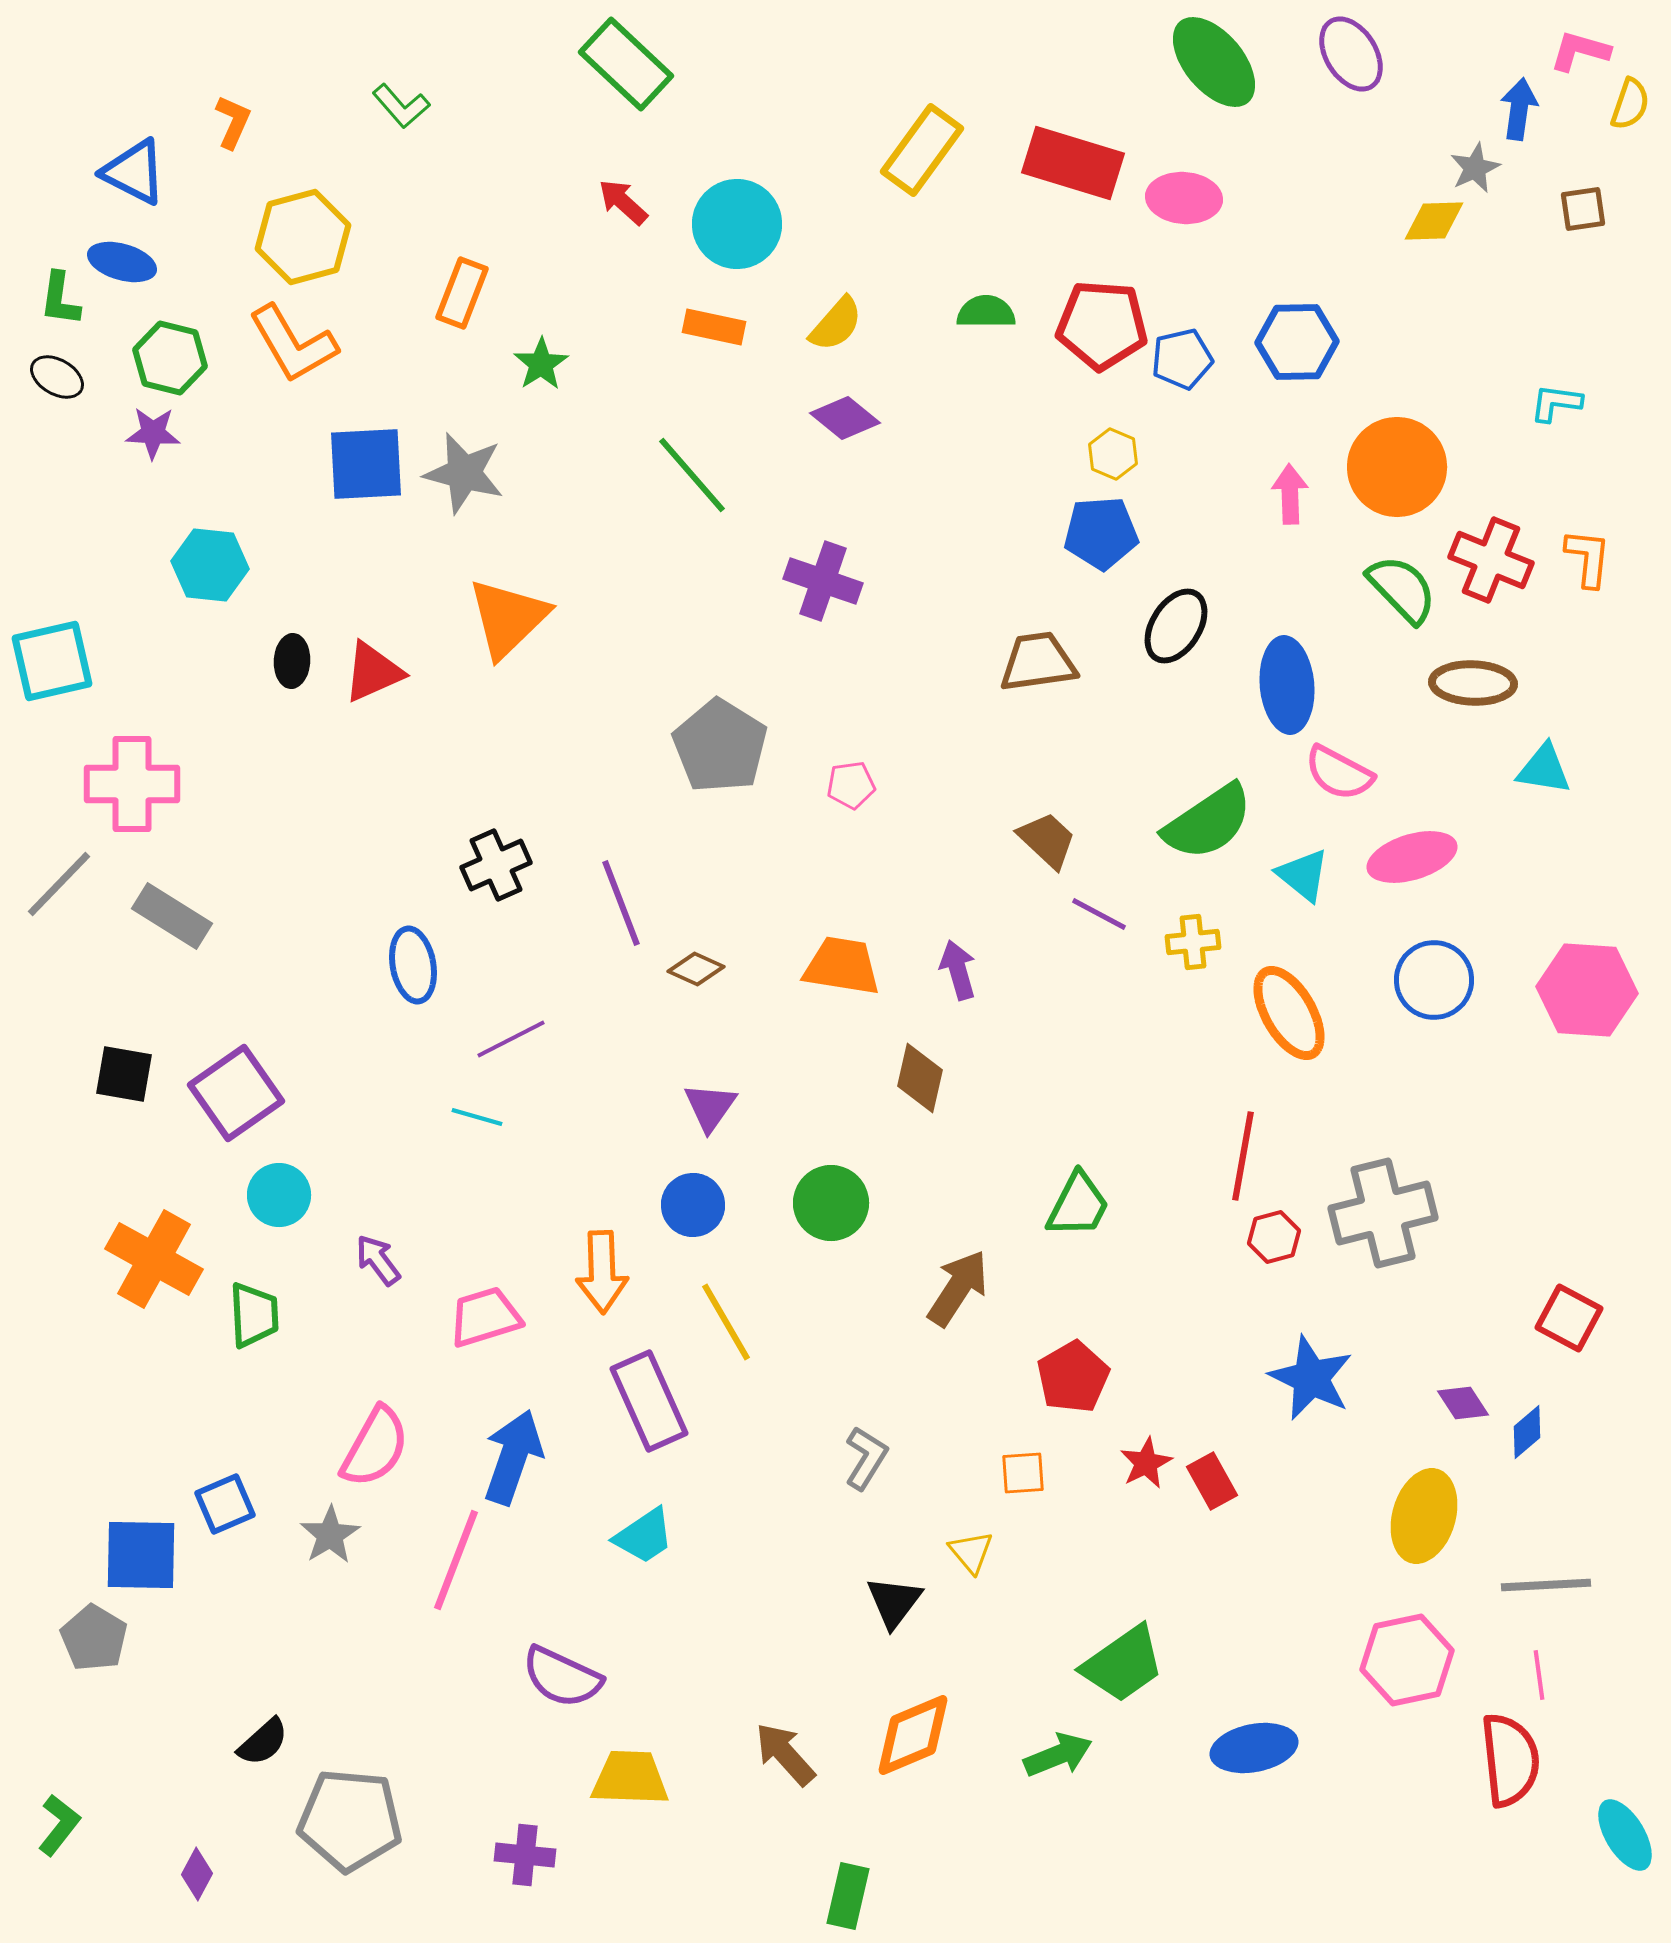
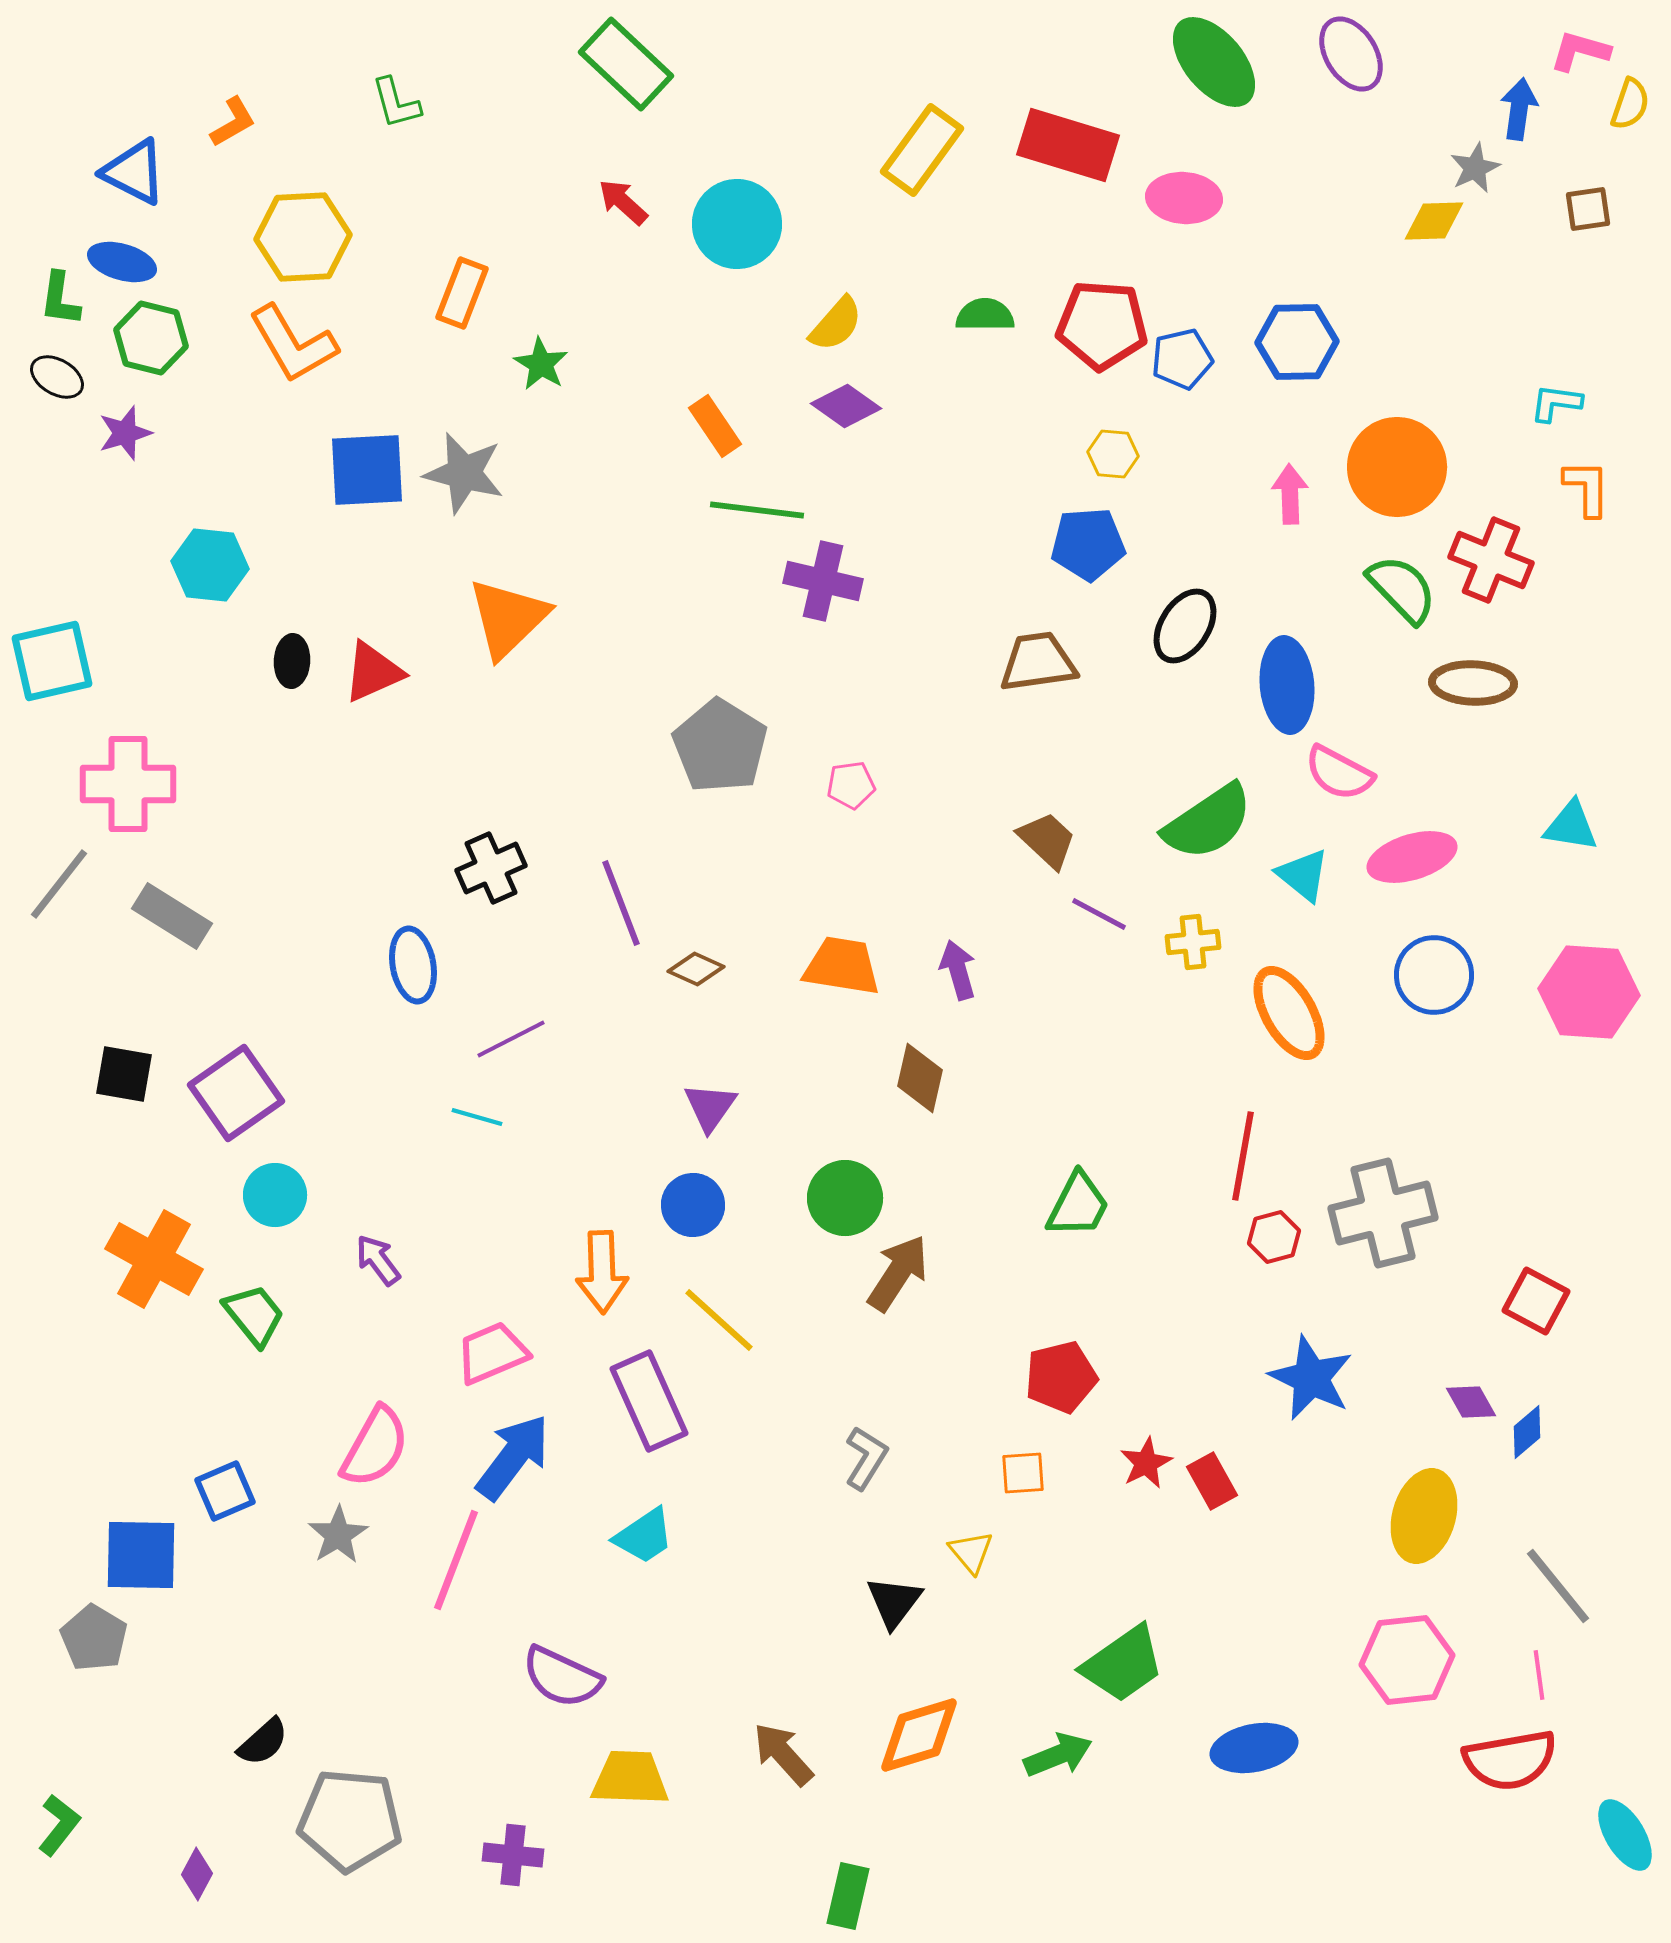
green L-shape at (401, 106): moved 5 px left, 3 px up; rotated 26 degrees clockwise
orange L-shape at (233, 122): rotated 36 degrees clockwise
red rectangle at (1073, 163): moved 5 px left, 18 px up
brown square at (1583, 209): moved 5 px right
yellow hexagon at (303, 237): rotated 12 degrees clockwise
green semicircle at (986, 312): moved 1 px left, 3 px down
orange rectangle at (714, 327): moved 1 px right, 99 px down; rotated 44 degrees clockwise
green hexagon at (170, 358): moved 19 px left, 20 px up
green star at (541, 364): rotated 8 degrees counterclockwise
purple diamond at (845, 418): moved 1 px right, 12 px up; rotated 4 degrees counterclockwise
purple star at (153, 433): moved 28 px left; rotated 20 degrees counterclockwise
yellow hexagon at (1113, 454): rotated 18 degrees counterclockwise
blue square at (366, 464): moved 1 px right, 6 px down
green line at (692, 475): moved 65 px right, 35 px down; rotated 42 degrees counterclockwise
blue pentagon at (1101, 533): moved 13 px left, 11 px down
orange L-shape at (1588, 558): moved 1 px left, 70 px up; rotated 6 degrees counterclockwise
purple cross at (823, 581): rotated 6 degrees counterclockwise
black ellipse at (1176, 626): moved 9 px right
cyan triangle at (1544, 769): moved 27 px right, 57 px down
pink cross at (132, 784): moved 4 px left
black cross at (496, 865): moved 5 px left, 3 px down
gray line at (59, 884): rotated 6 degrees counterclockwise
blue circle at (1434, 980): moved 5 px up
pink hexagon at (1587, 990): moved 2 px right, 2 px down
cyan circle at (279, 1195): moved 4 px left
green circle at (831, 1203): moved 14 px right, 5 px up
brown arrow at (958, 1288): moved 60 px left, 15 px up
green trapezoid at (254, 1315): rotated 36 degrees counterclockwise
pink trapezoid at (485, 1317): moved 7 px right, 36 px down; rotated 6 degrees counterclockwise
red square at (1569, 1318): moved 33 px left, 17 px up
yellow line at (726, 1322): moved 7 px left, 2 px up; rotated 18 degrees counterclockwise
red pentagon at (1073, 1377): moved 12 px left; rotated 16 degrees clockwise
purple diamond at (1463, 1403): moved 8 px right, 1 px up; rotated 4 degrees clockwise
blue arrow at (513, 1457): rotated 18 degrees clockwise
blue square at (225, 1504): moved 13 px up
gray star at (330, 1535): moved 8 px right
gray line at (1546, 1585): moved 12 px right, 1 px down; rotated 54 degrees clockwise
pink hexagon at (1407, 1660): rotated 6 degrees clockwise
orange diamond at (913, 1735): moved 6 px right; rotated 6 degrees clockwise
brown arrow at (785, 1754): moved 2 px left
red semicircle at (1510, 1760): rotated 86 degrees clockwise
purple cross at (525, 1855): moved 12 px left
